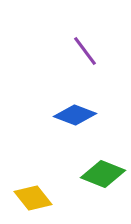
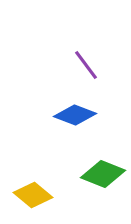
purple line: moved 1 px right, 14 px down
yellow diamond: moved 3 px up; rotated 12 degrees counterclockwise
